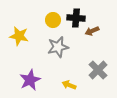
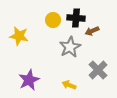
gray star: moved 12 px right; rotated 15 degrees counterclockwise
purple star: moved 1 px left
